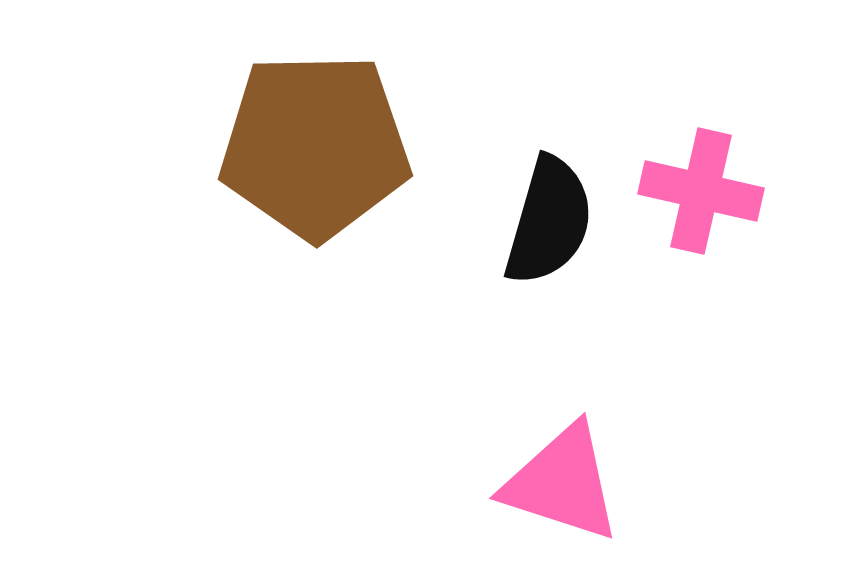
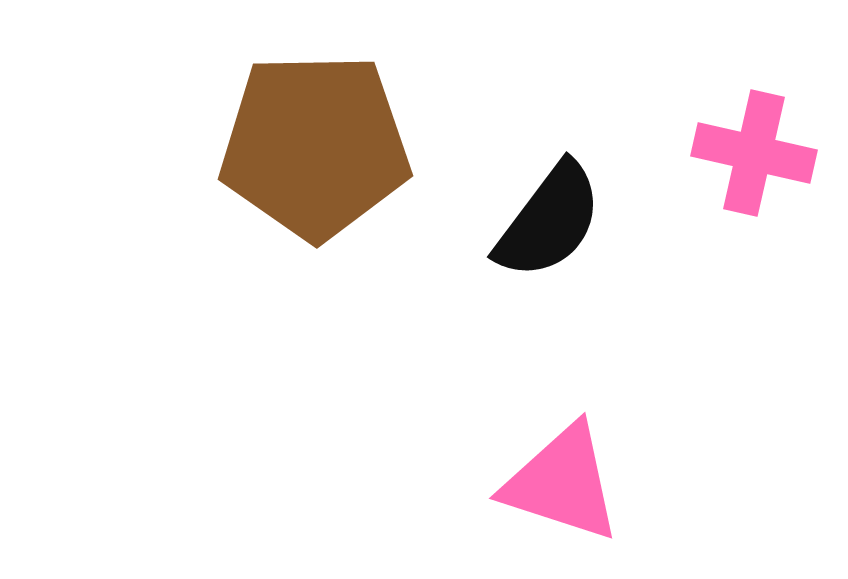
pink cross: moved 53 px right, 38 px up
black semicircle: rotated 21 degrees clockwise
